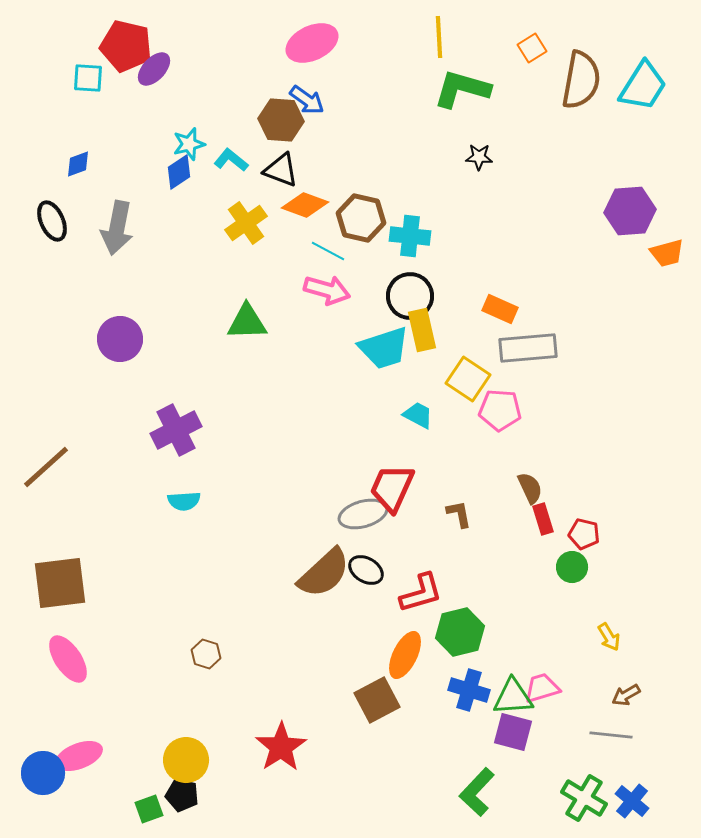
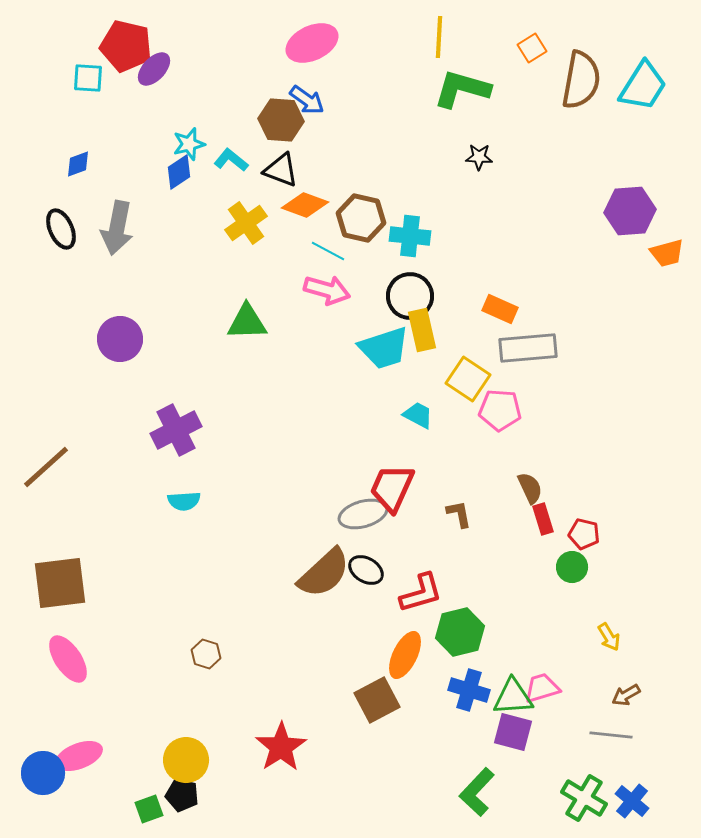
yellow line at (439, 37): rotated 6 degrees clockwise
black ellipse at (52, 221): moved 9 px right, 8 px down
